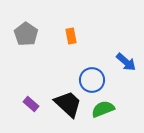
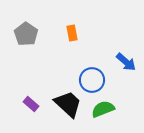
orange rectangle: moved 1 px right, 3 px up
